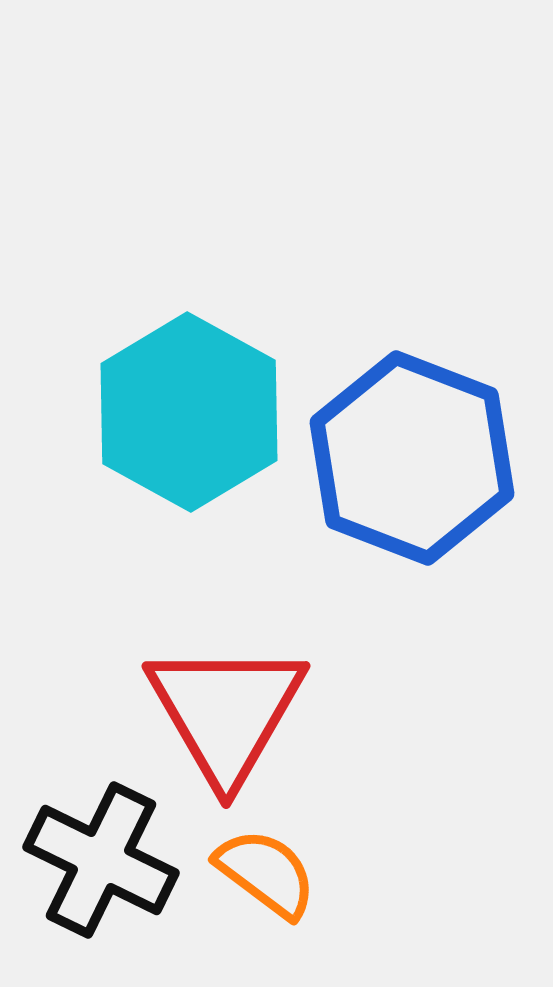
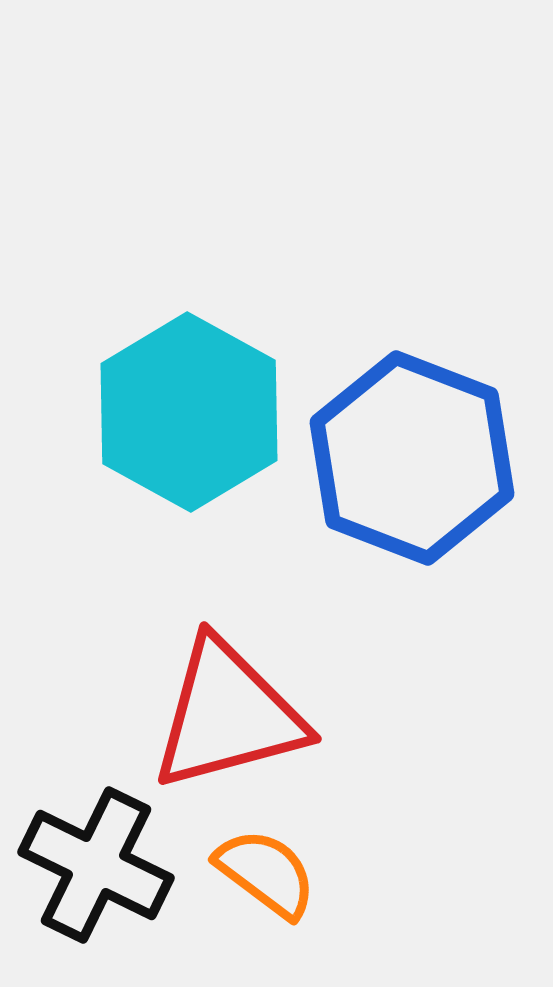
red triangle: moved 2 px right, 3 px down; rotated 45 degrees clockwise
black cross: moved 5 px left, 5 px down
